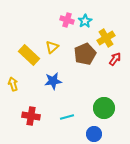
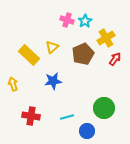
brown pentagon: moved 2 px left
blue circle: moved 7 px left, 3 px up
